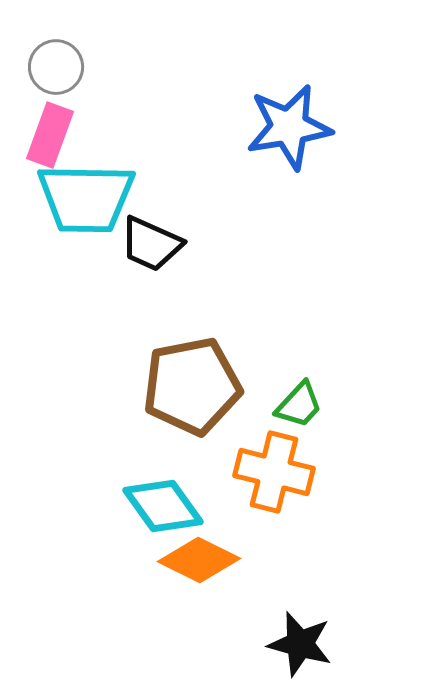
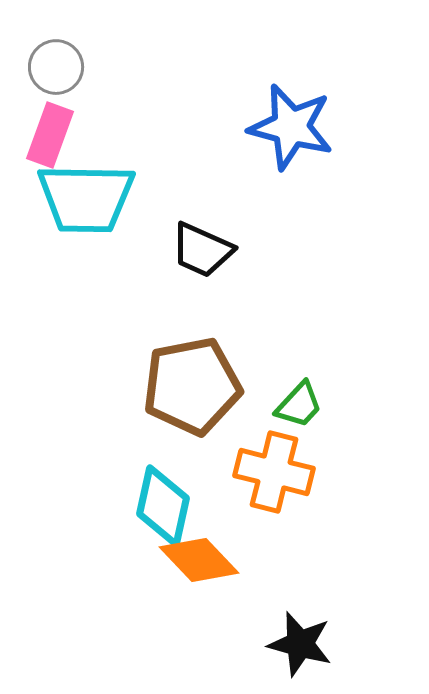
blue star: moved 2 px right; rotated 24 degrees clockwise
black trapezoid: moved 51 px right, 6 px down
cyan diamond: rotated 48 degrees clockwise
orange diamond: rotated 20 degrees clockwise
